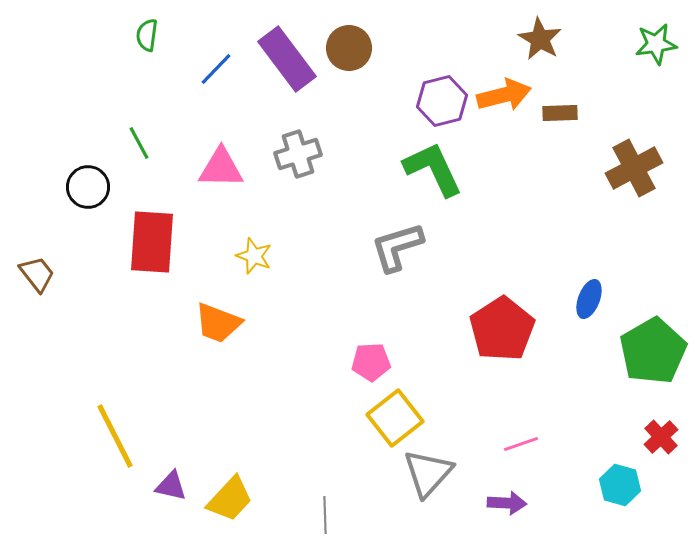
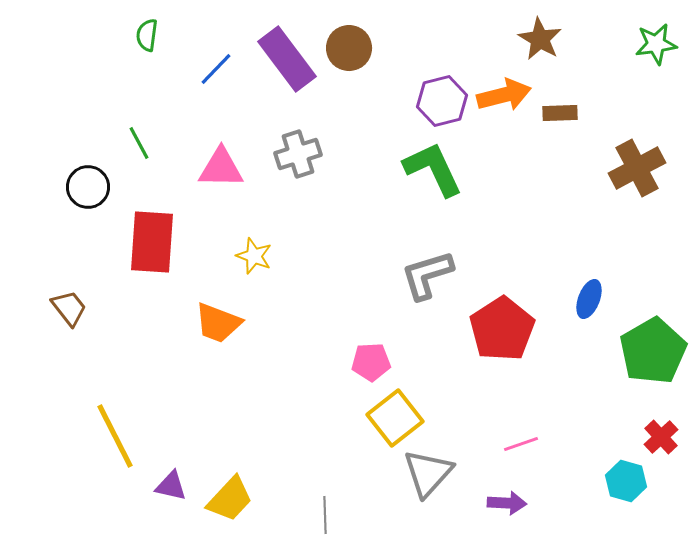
brown cross: moved 3 px right
gray L-shape: moved 30 px right, 28 px down
brown trapezoid: moved 32 px right, 34 px down
cyan hexagon: moved 6 px right, 4 px up
